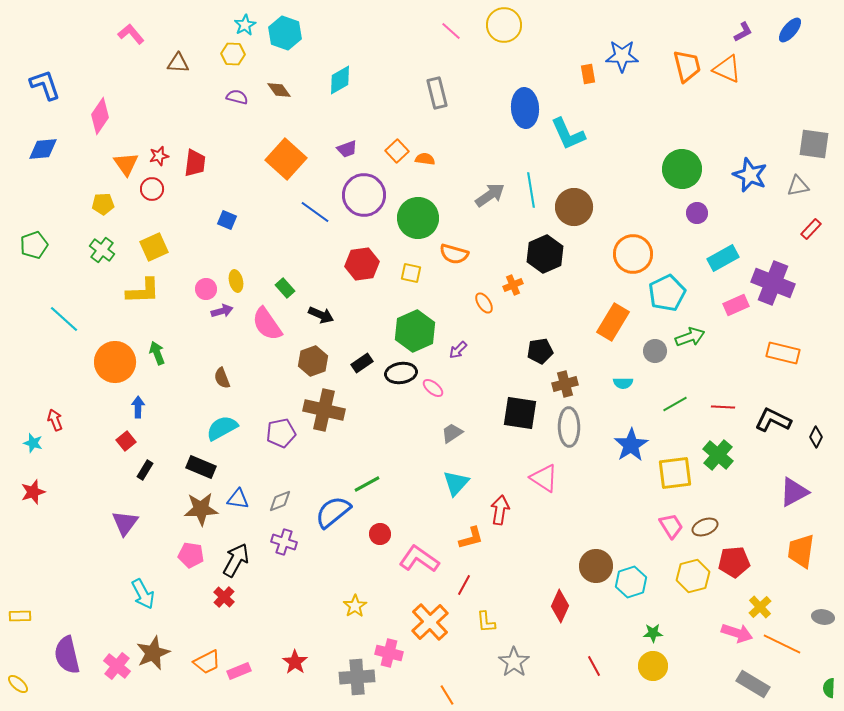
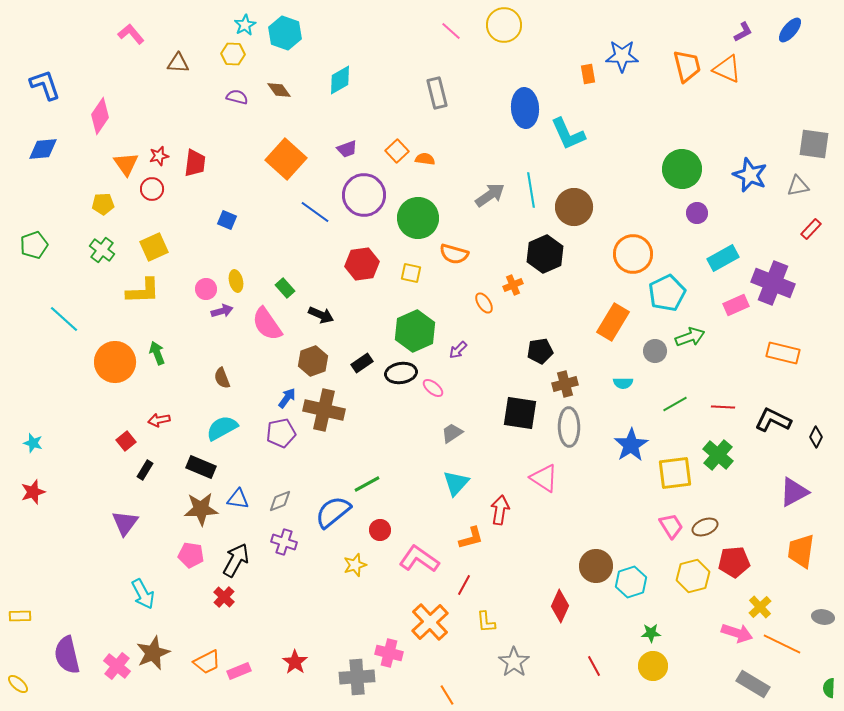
blue arrow at (138, 407): moved 149 px right, 9 px up; rotated 35 degrees clockwise
red arrow at (55, 420): moved 104 px right; rotated 80 degrees counterclockwise
red circle at (380, 534): moved 4 px up
yellow star at (355, 606): moved 41 px up; rotated 15 degrees clockwise
green star at (653, 633): moved 2 px left
